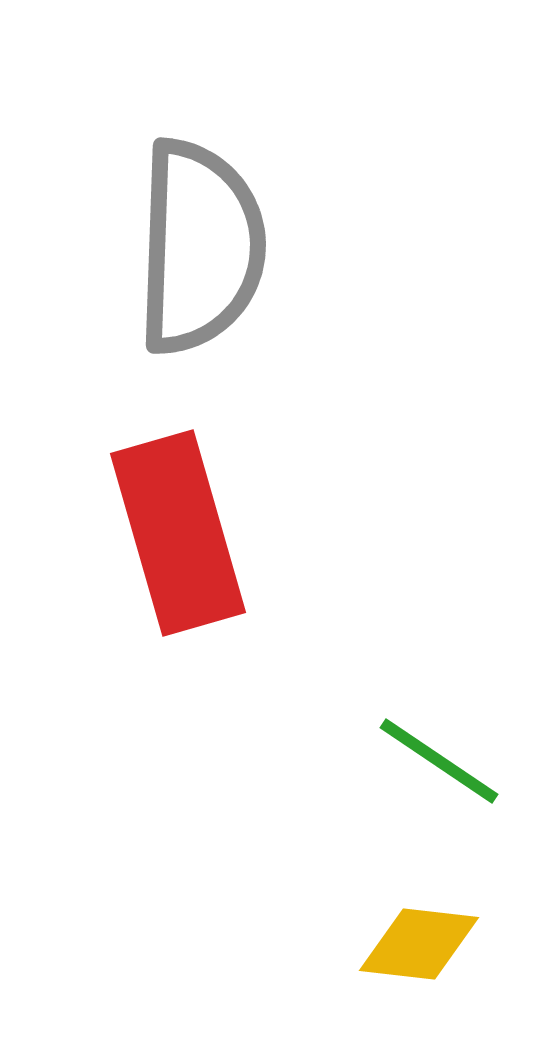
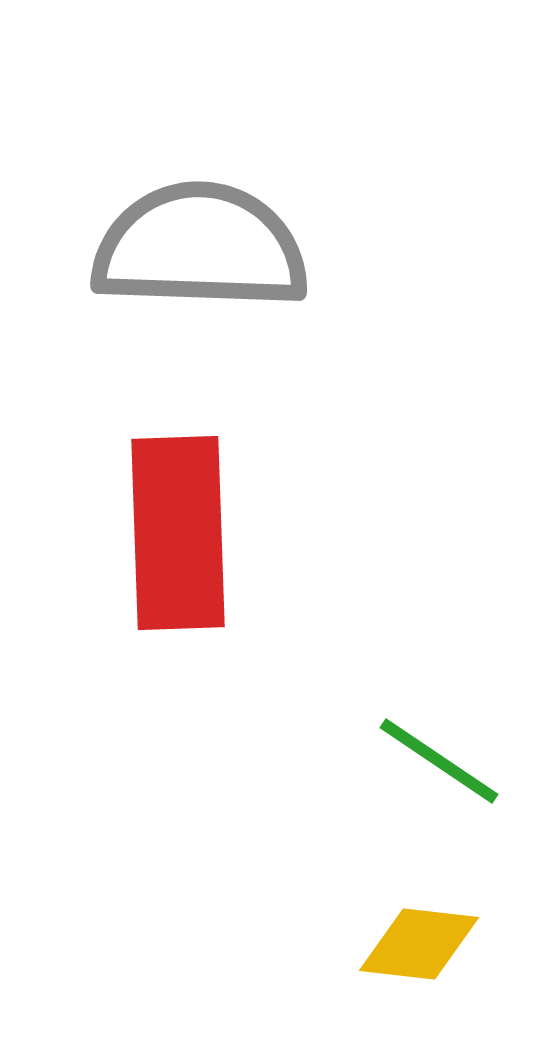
gray semicircle: rotated 90 degrees counterclockwise
red rectangle: rotated 14 degrees clockwise
